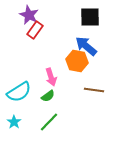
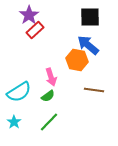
purple star: rotated 12 degrees clockwise
red rectangle: rotated 12 degrees clockwise
blue arrow: moved 2 px right, 1 px up
orange hexagon: moved 1 px up
